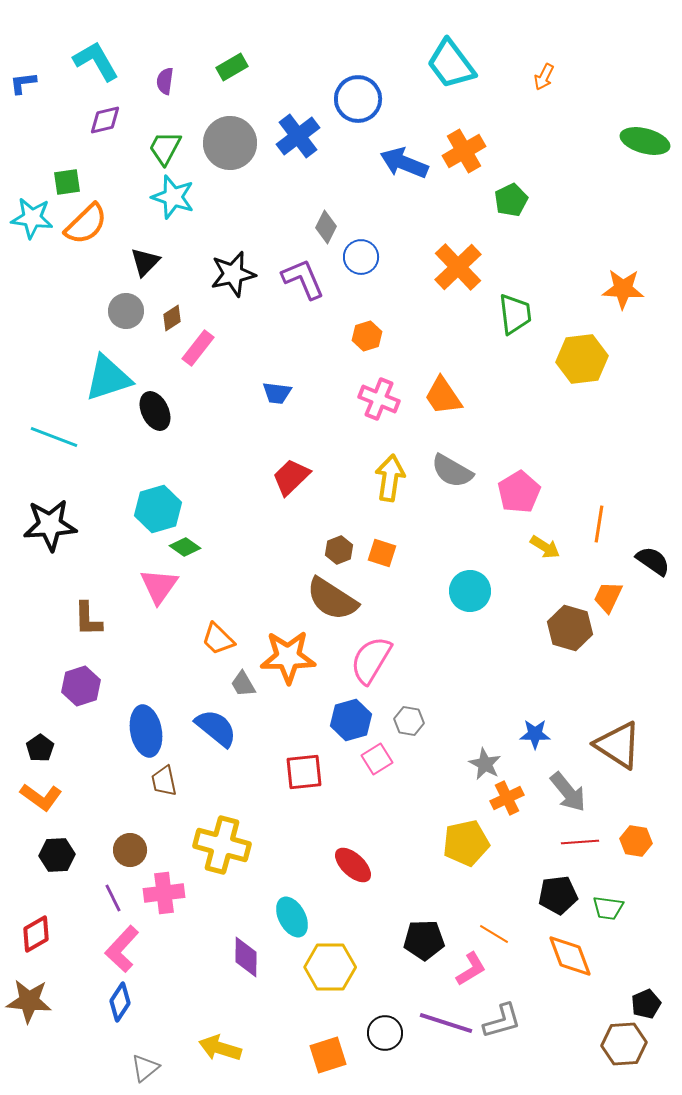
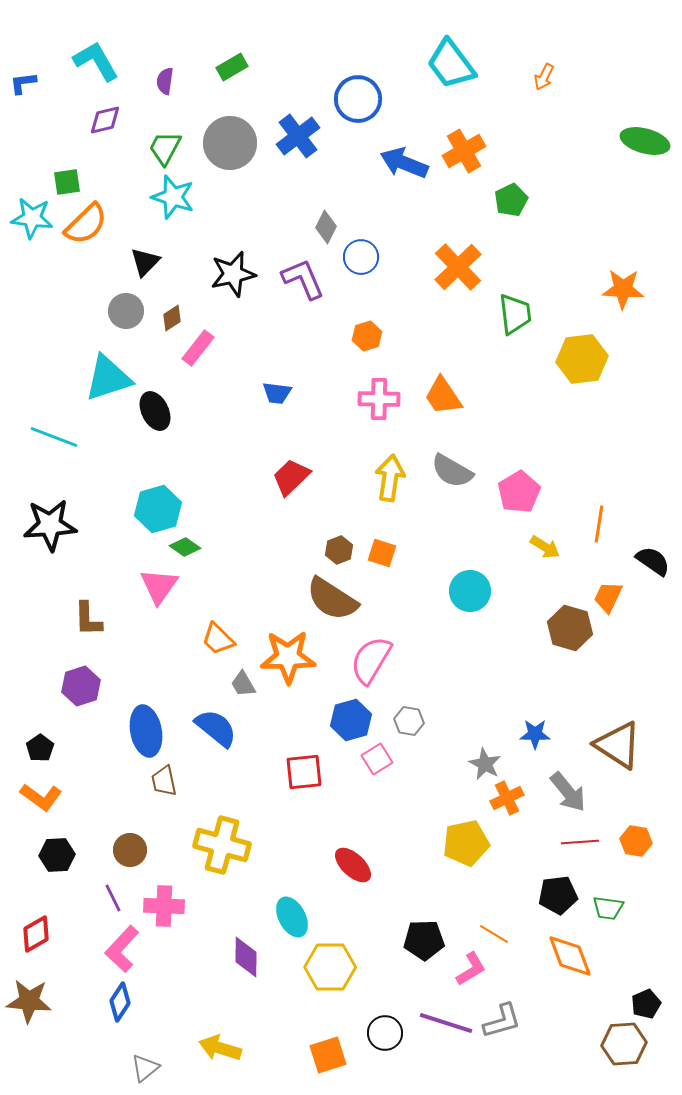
pink cross at (379, 399): rotated 21 degrees counterclockwise
pink cross at (164, 893): moved 13 px down; rotated 9 degrees clockwise
